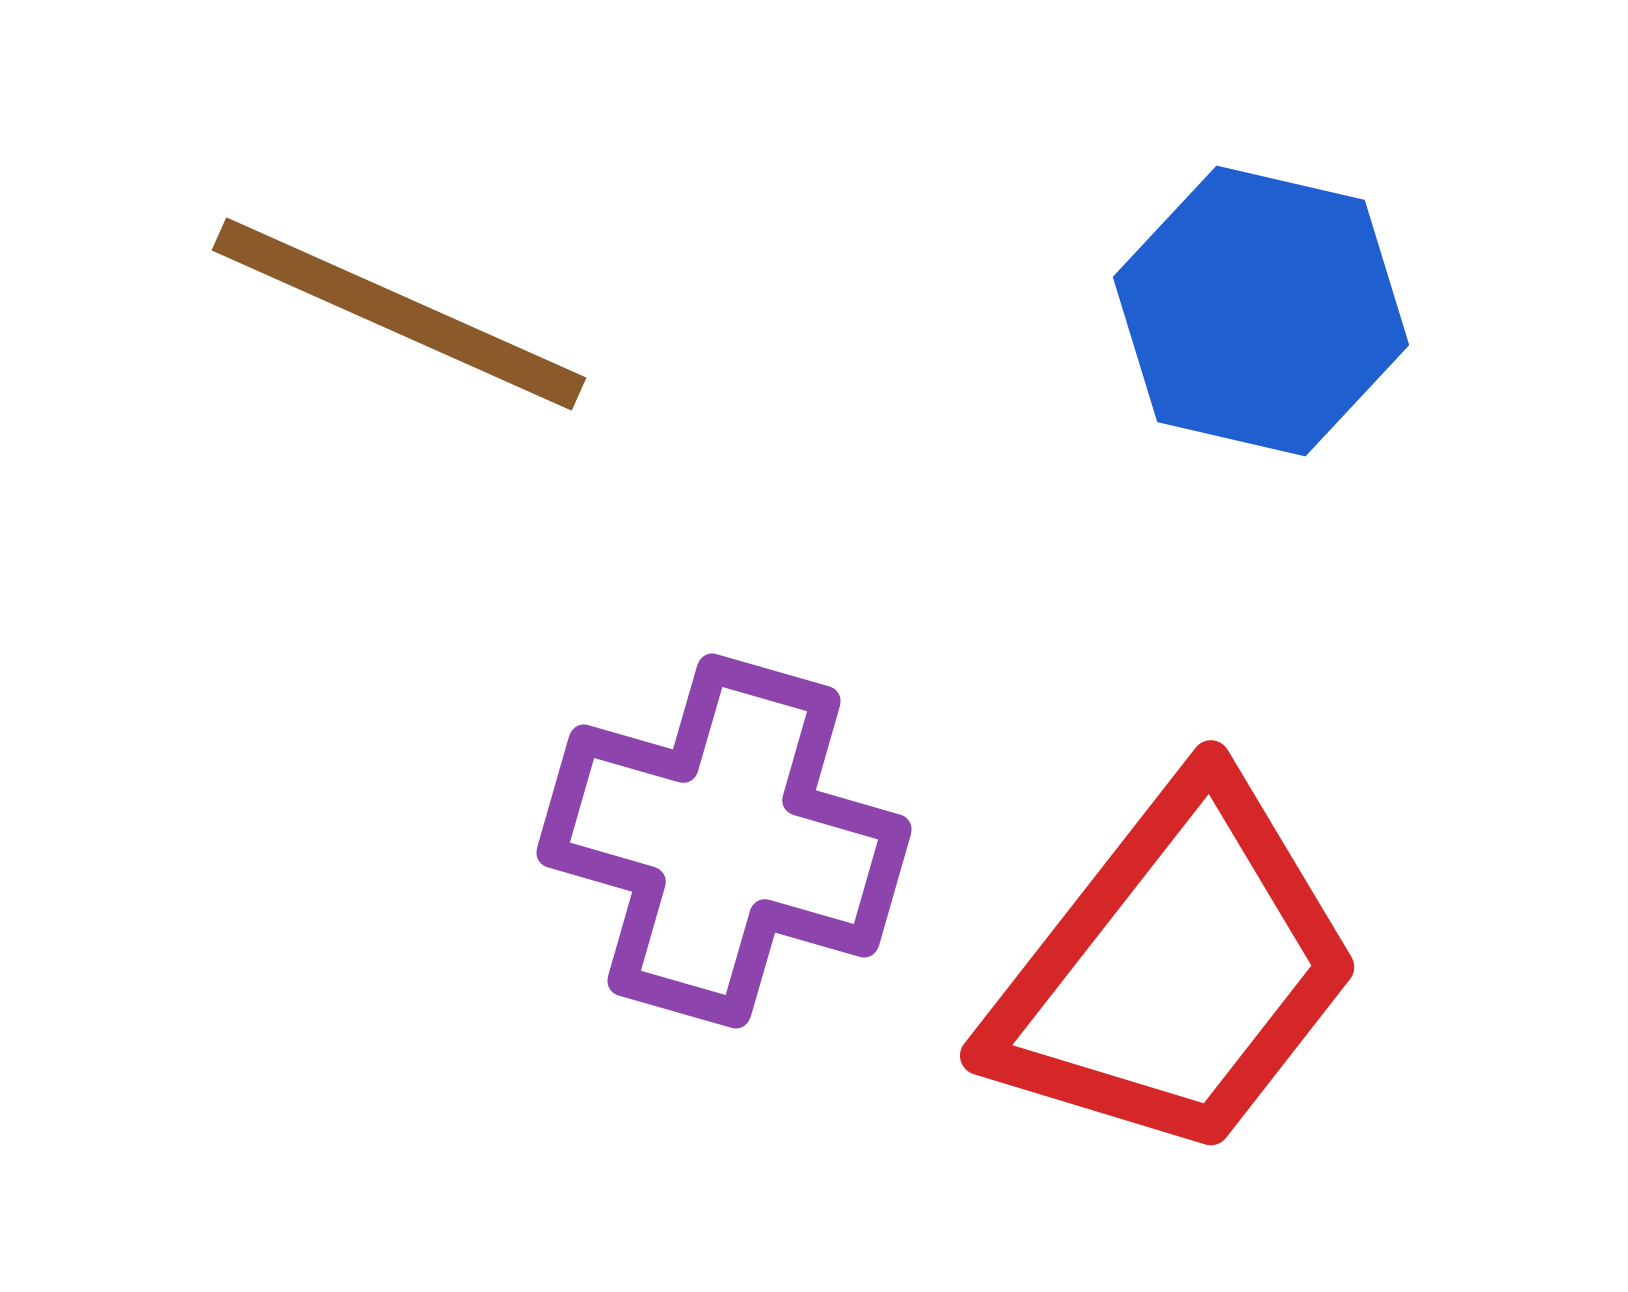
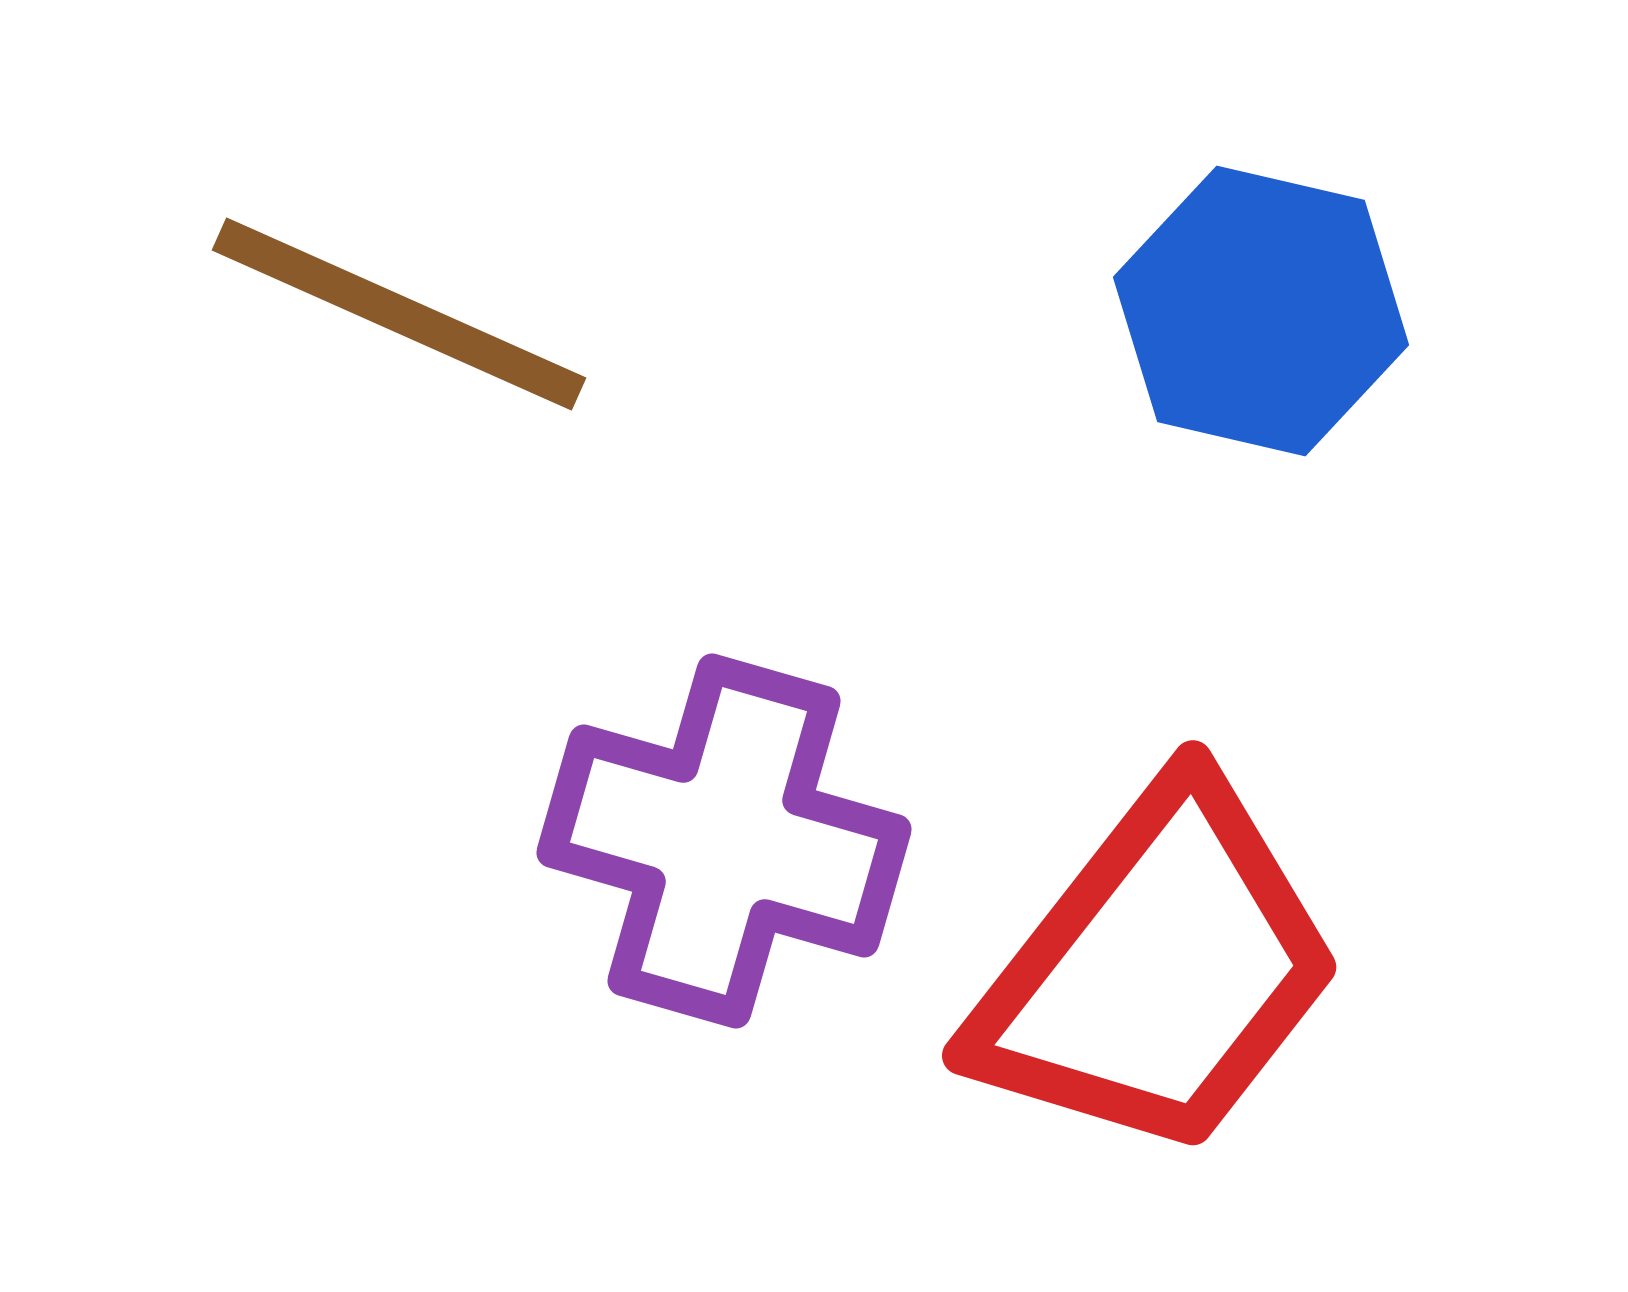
red trapezoid: moved 18 px left
